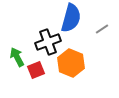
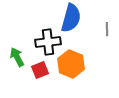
gray line: moved 5 px right; rotated 56 degrees counterclockwise
black cross: rotated 15 degrees clockwise
orange hexagon: moved 1 px down
red square: moved 4 px right
